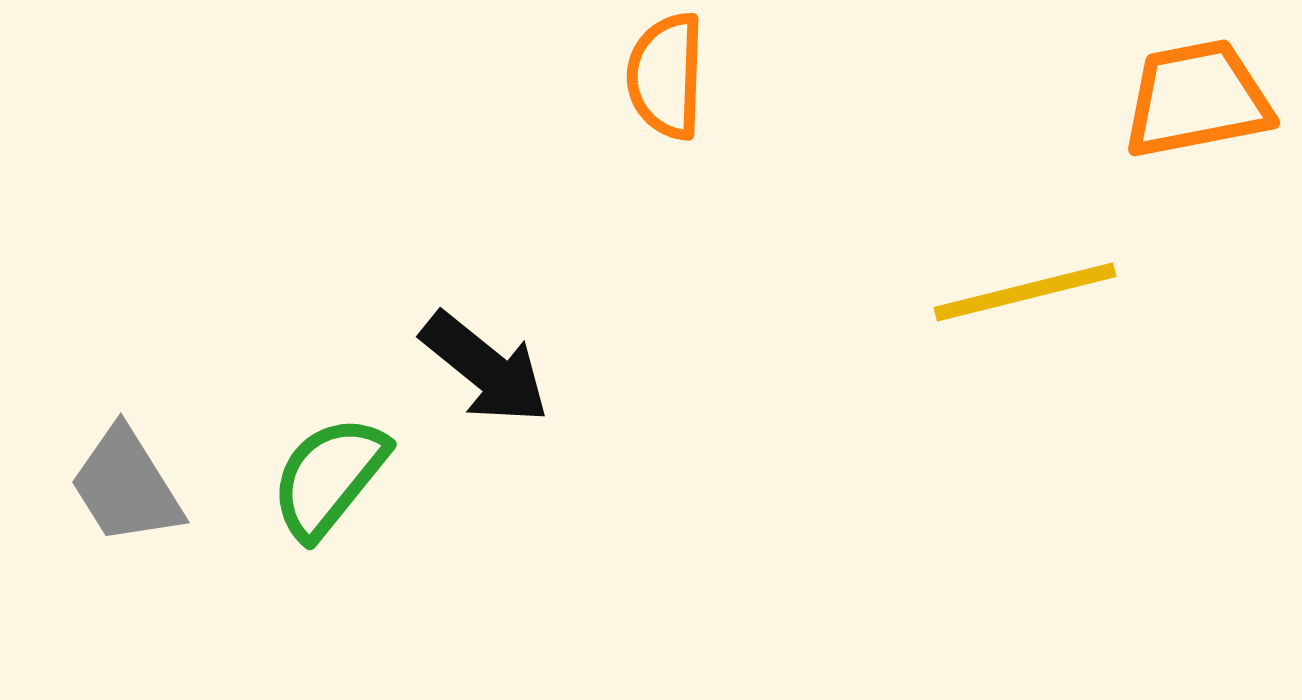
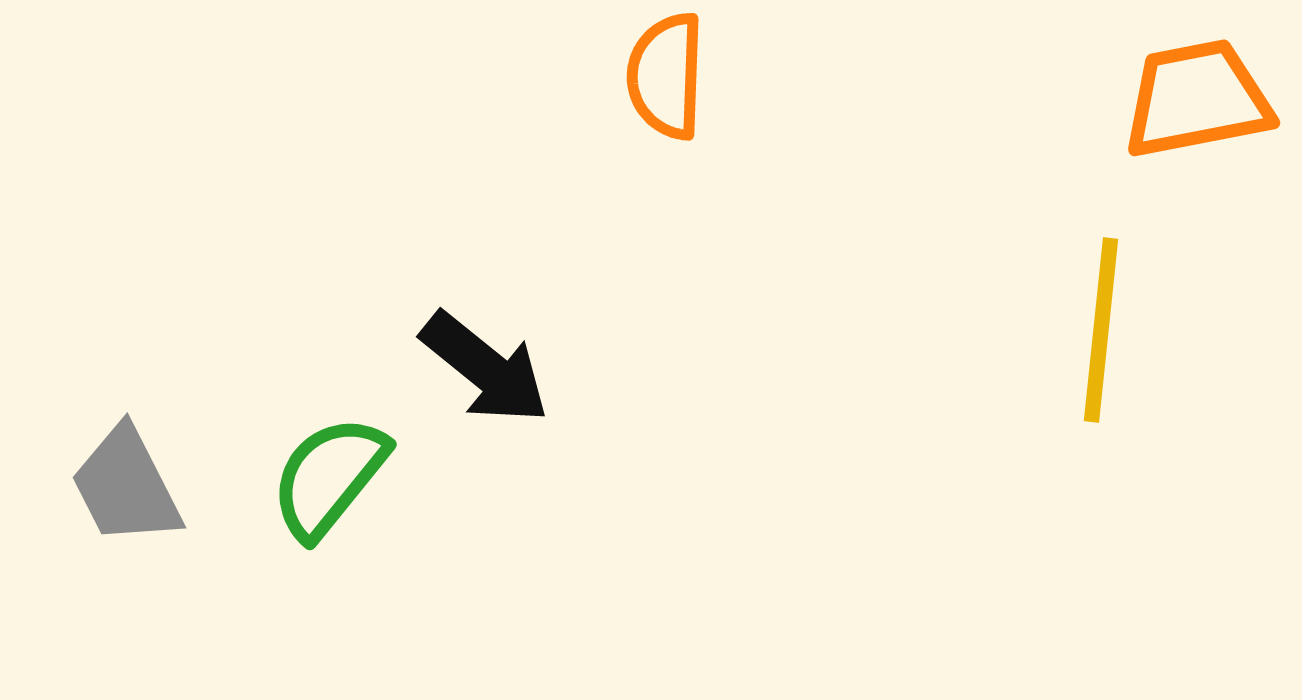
yellow line: moved 76 px right, 38 px down; rotated 70 degrees counterclockwise
gray trapezoid: rotated 5 degrees clockwise
